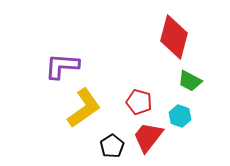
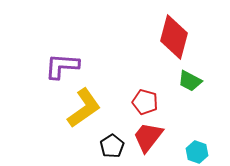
red pentagon: moved 6 px right
cyan hexagon: moved 17 px right, 36 px down
